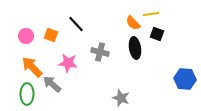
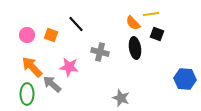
pink circle: moved 1 px right, 1 px up
pink star: moved 1 px right, 4 px down
